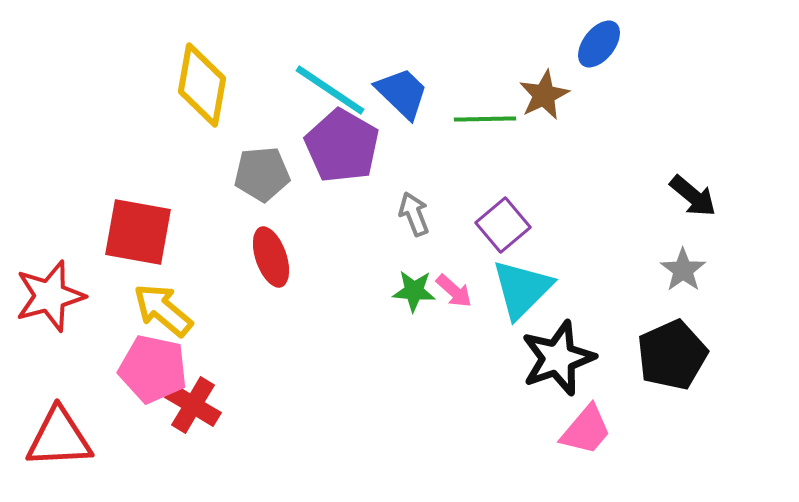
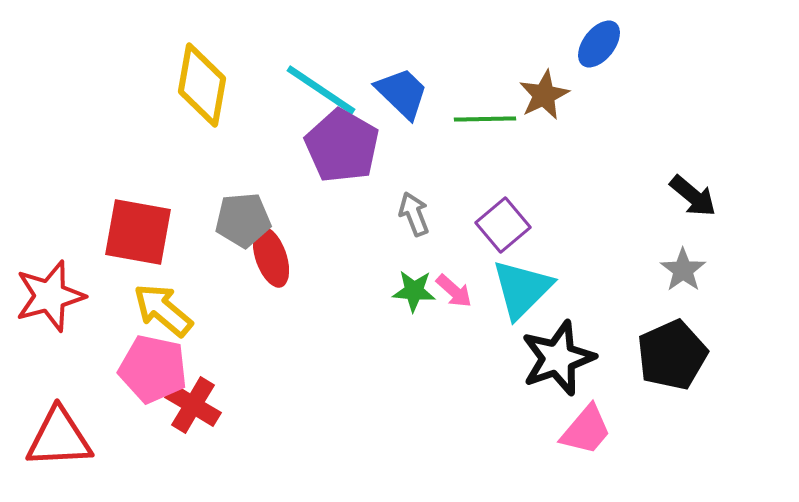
cyan line: moved 9 px left
gray pentagon: moved 19 px left, 46 px down
